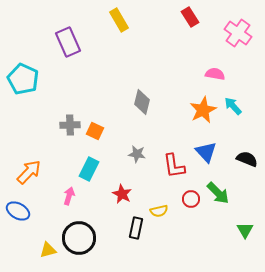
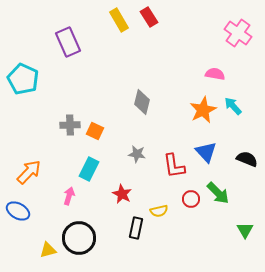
red rectangle: moved 41 px left
